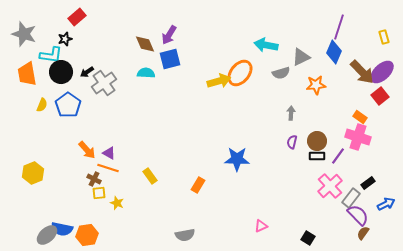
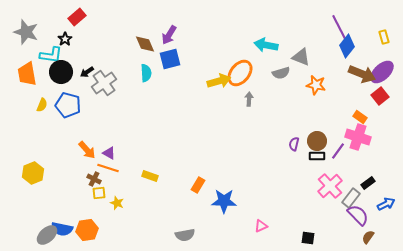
purple line at (339, 27): rotated 45 degrees counterclockwise
gray star at (24, 34): moved 2 px right, 2 px up
black star at (65, 39): rotated 16 degrees counterclockwise
blue diamond at (334, 52): moved 13 px right, 6 px up; rotated 15 degrees clockwise
gray triangle at (301, 57): rotated 48 degrees clockwise
brown arrow at (362, 72): moved 2 px down; rotated 24 degrees counterclockwise
cyan semicircle at (146, 73): rotated 84 degrees clockwise
orange star at (316, 85): rotated 18 degrees clockwise
blue pentagon at (68, 105): rotated 20 degrees counterclockwise
gray arrow at (291, 113): moved 42 px left, 14 px up
purple semicircle at (292, 142): moved 2 px right, 2 px down
purple line at (338, 156): moved 5 px up
blue star at (237, 159): moved 13 px left, 42 px down
yellow rectangle at (150, 176): rotated 35 degrees counterclockwise
brown semicircle at (363, 233): moved 5 px right, 4 px down
orange hexagon at (87, 235): moved 5 px up
black square at (308, 238): rotated 24 degrees counterclockwise
